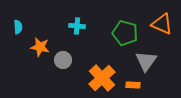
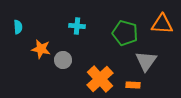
orange triangle: rotated 20 degrees counterclockwise
orange star: moved 1 px right, 2 px down
orange cross: moved 2 px left, 1 px down
